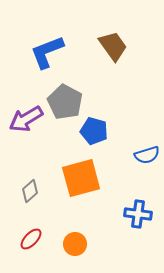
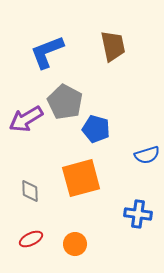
brown trapezoid: rotated 24 degrees clockwise
blue pentagon: moved 2 px right, 2 px up
gray diamond: rotated 50 degrees counterclockwise
red ellipse: rotated 20 degrees clockwise
